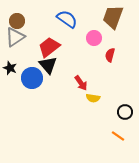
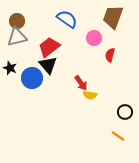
gray triangle: moved 2 px right; rotated 20 degrees clockwise
yellow semicircle: moved 3 px left, 3 px up
